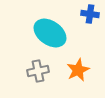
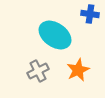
cyan ellipse: moved 5 px right, 2 px down
gray cross: rotated 15 degrees counterclockwise
